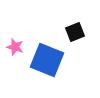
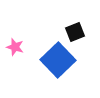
blue square: moved 11 px right; rotated 24 degrees clockwise
